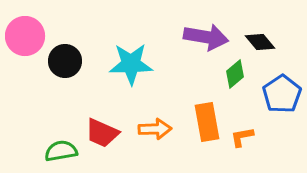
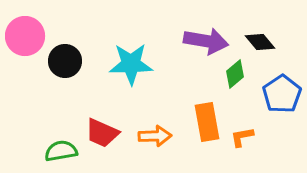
purple arrow: moved 4 px down
orange arrow: moved 7 px down
